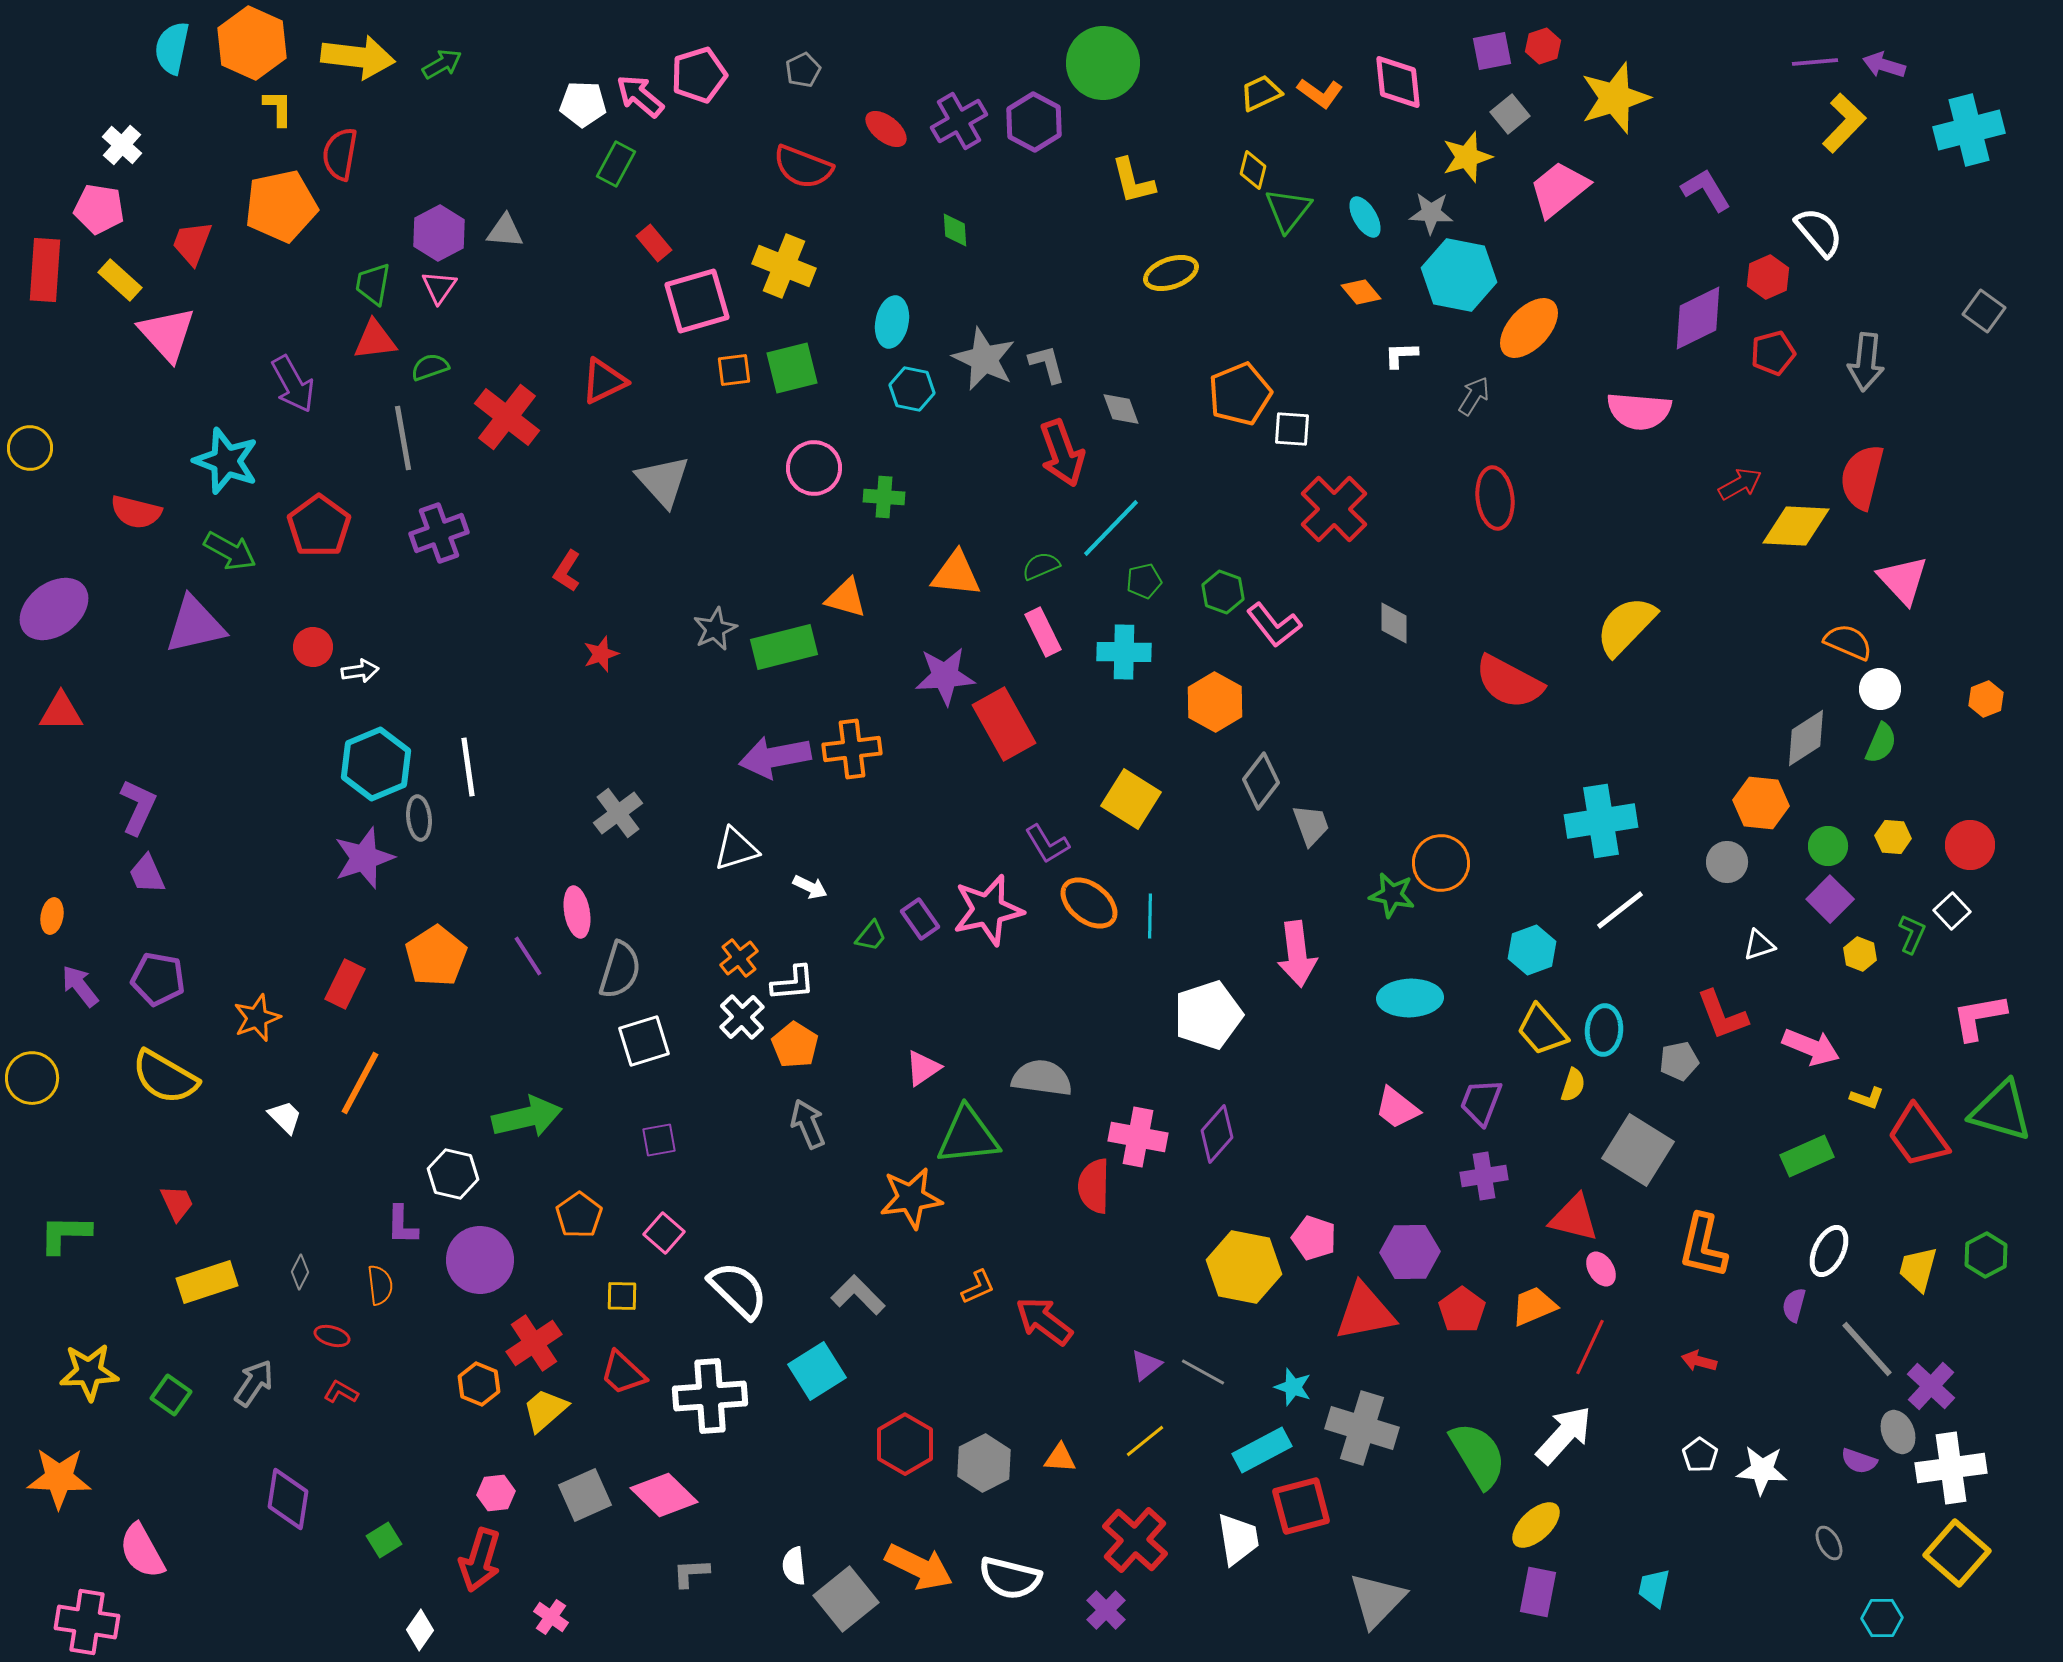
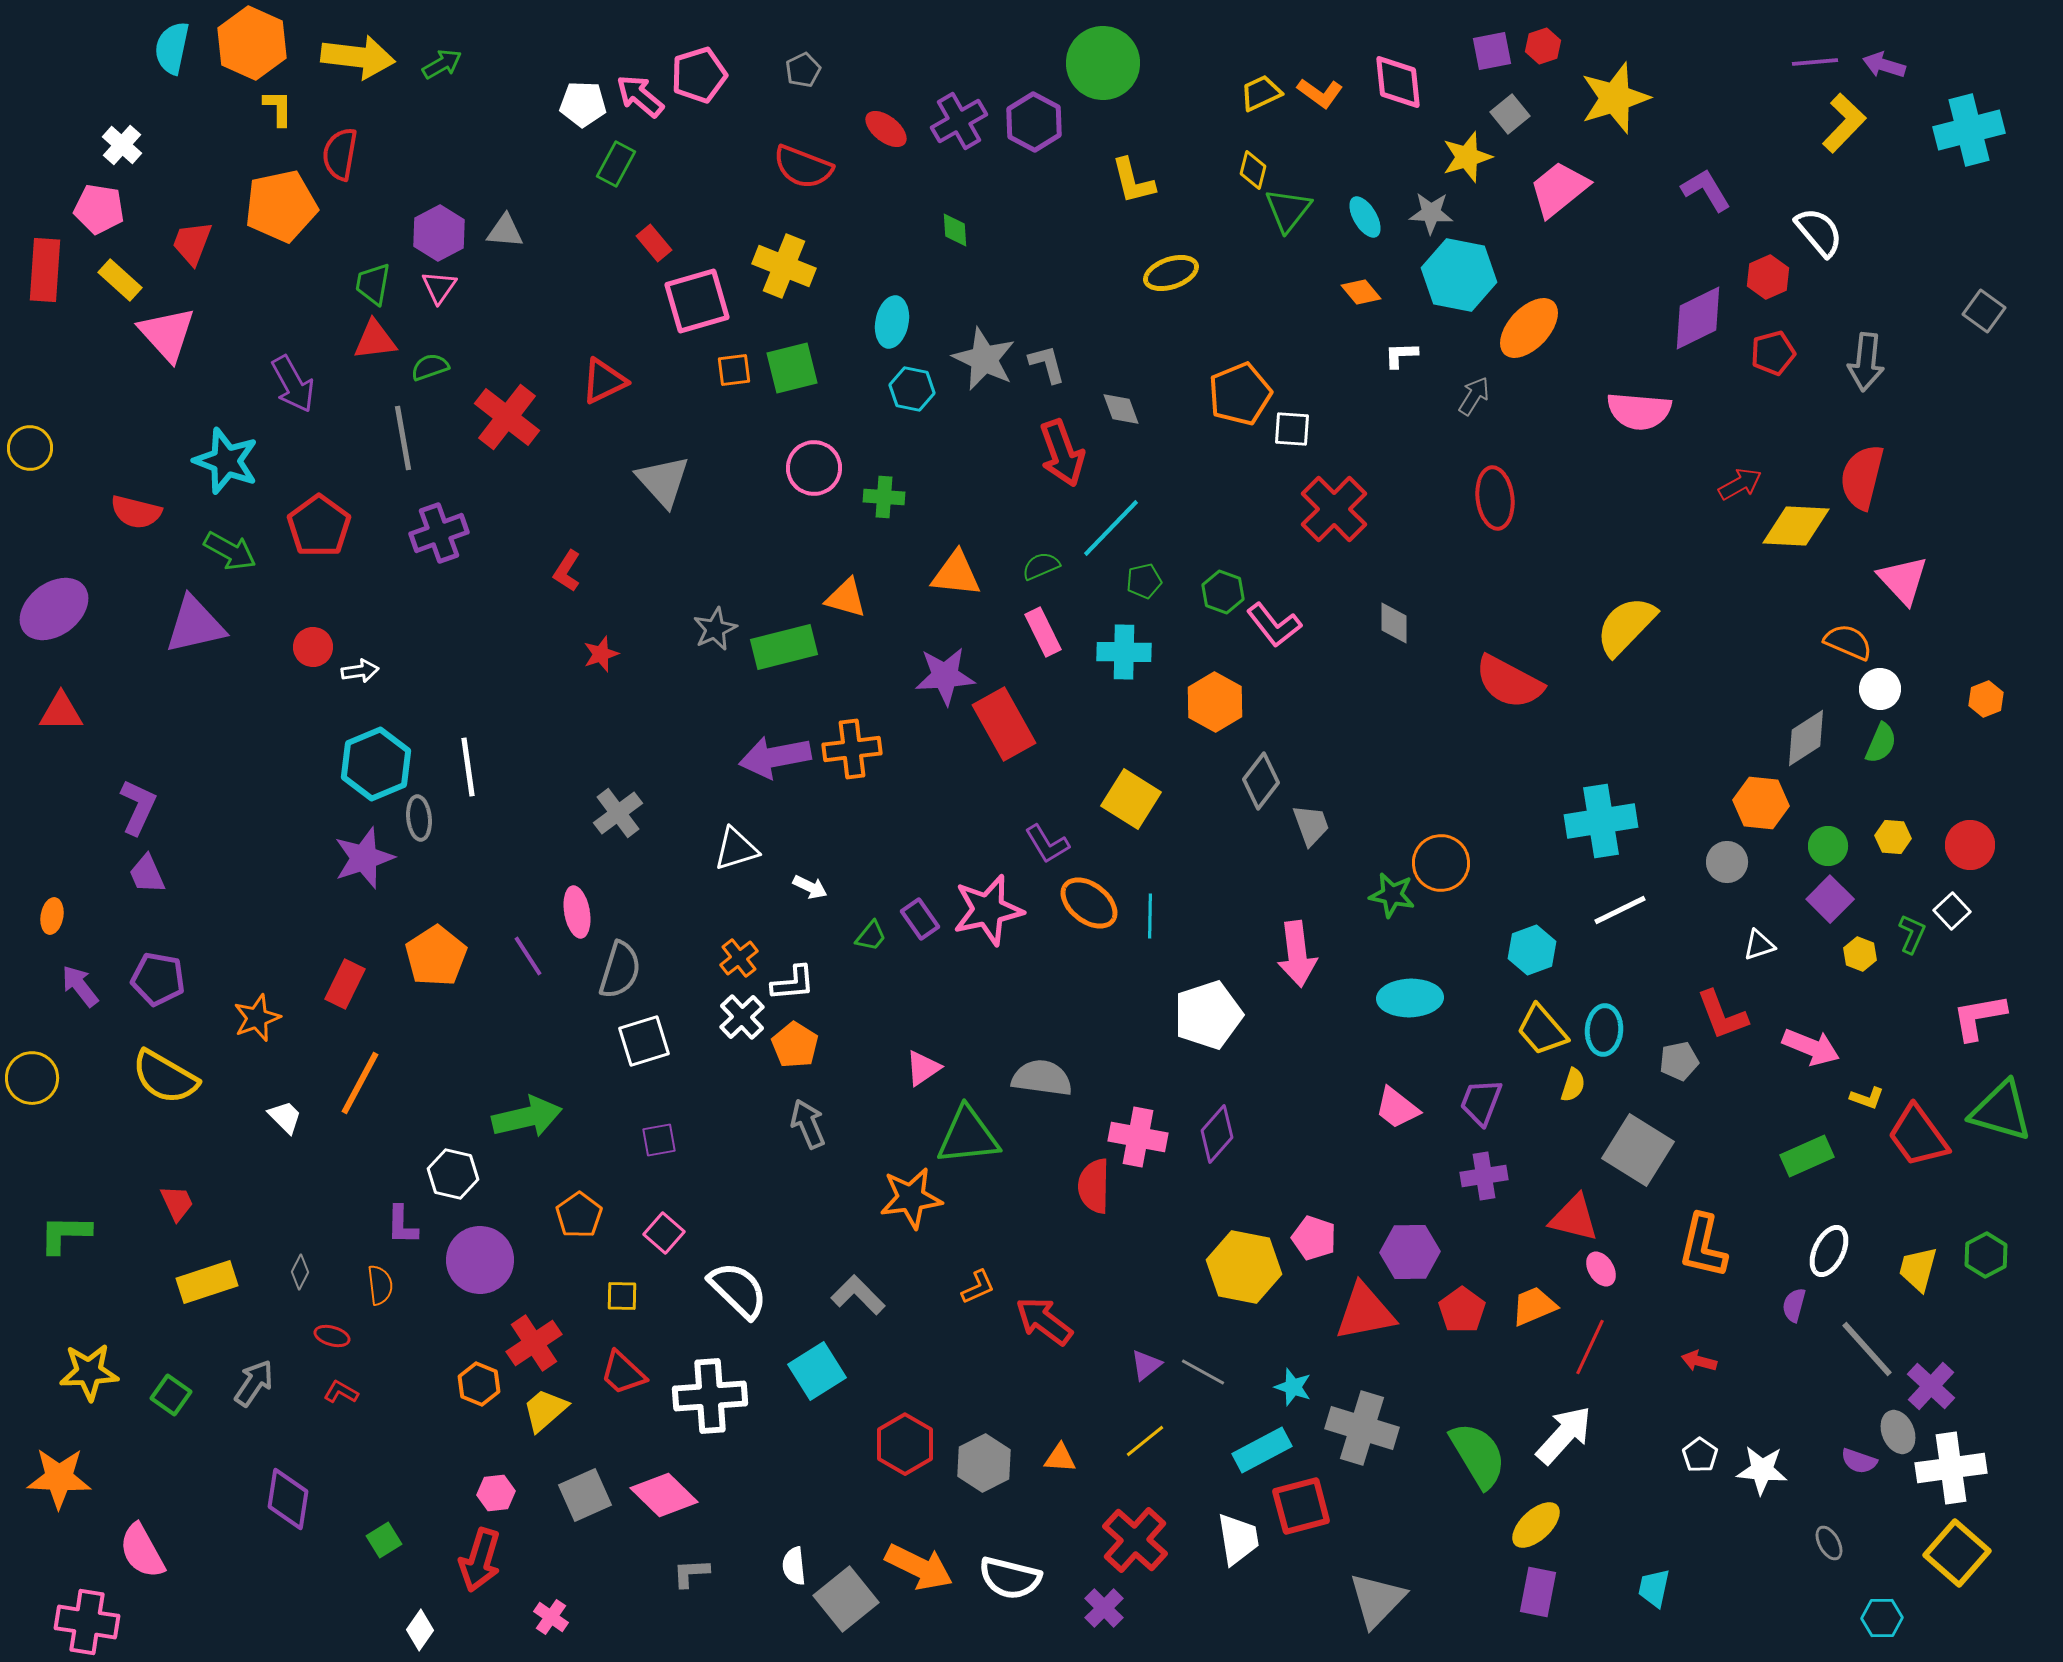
white line at (1620, 910): rotated 12 degrees clockwise
purple cross at (1106, 1610): moved 2 px left, 2 px up
